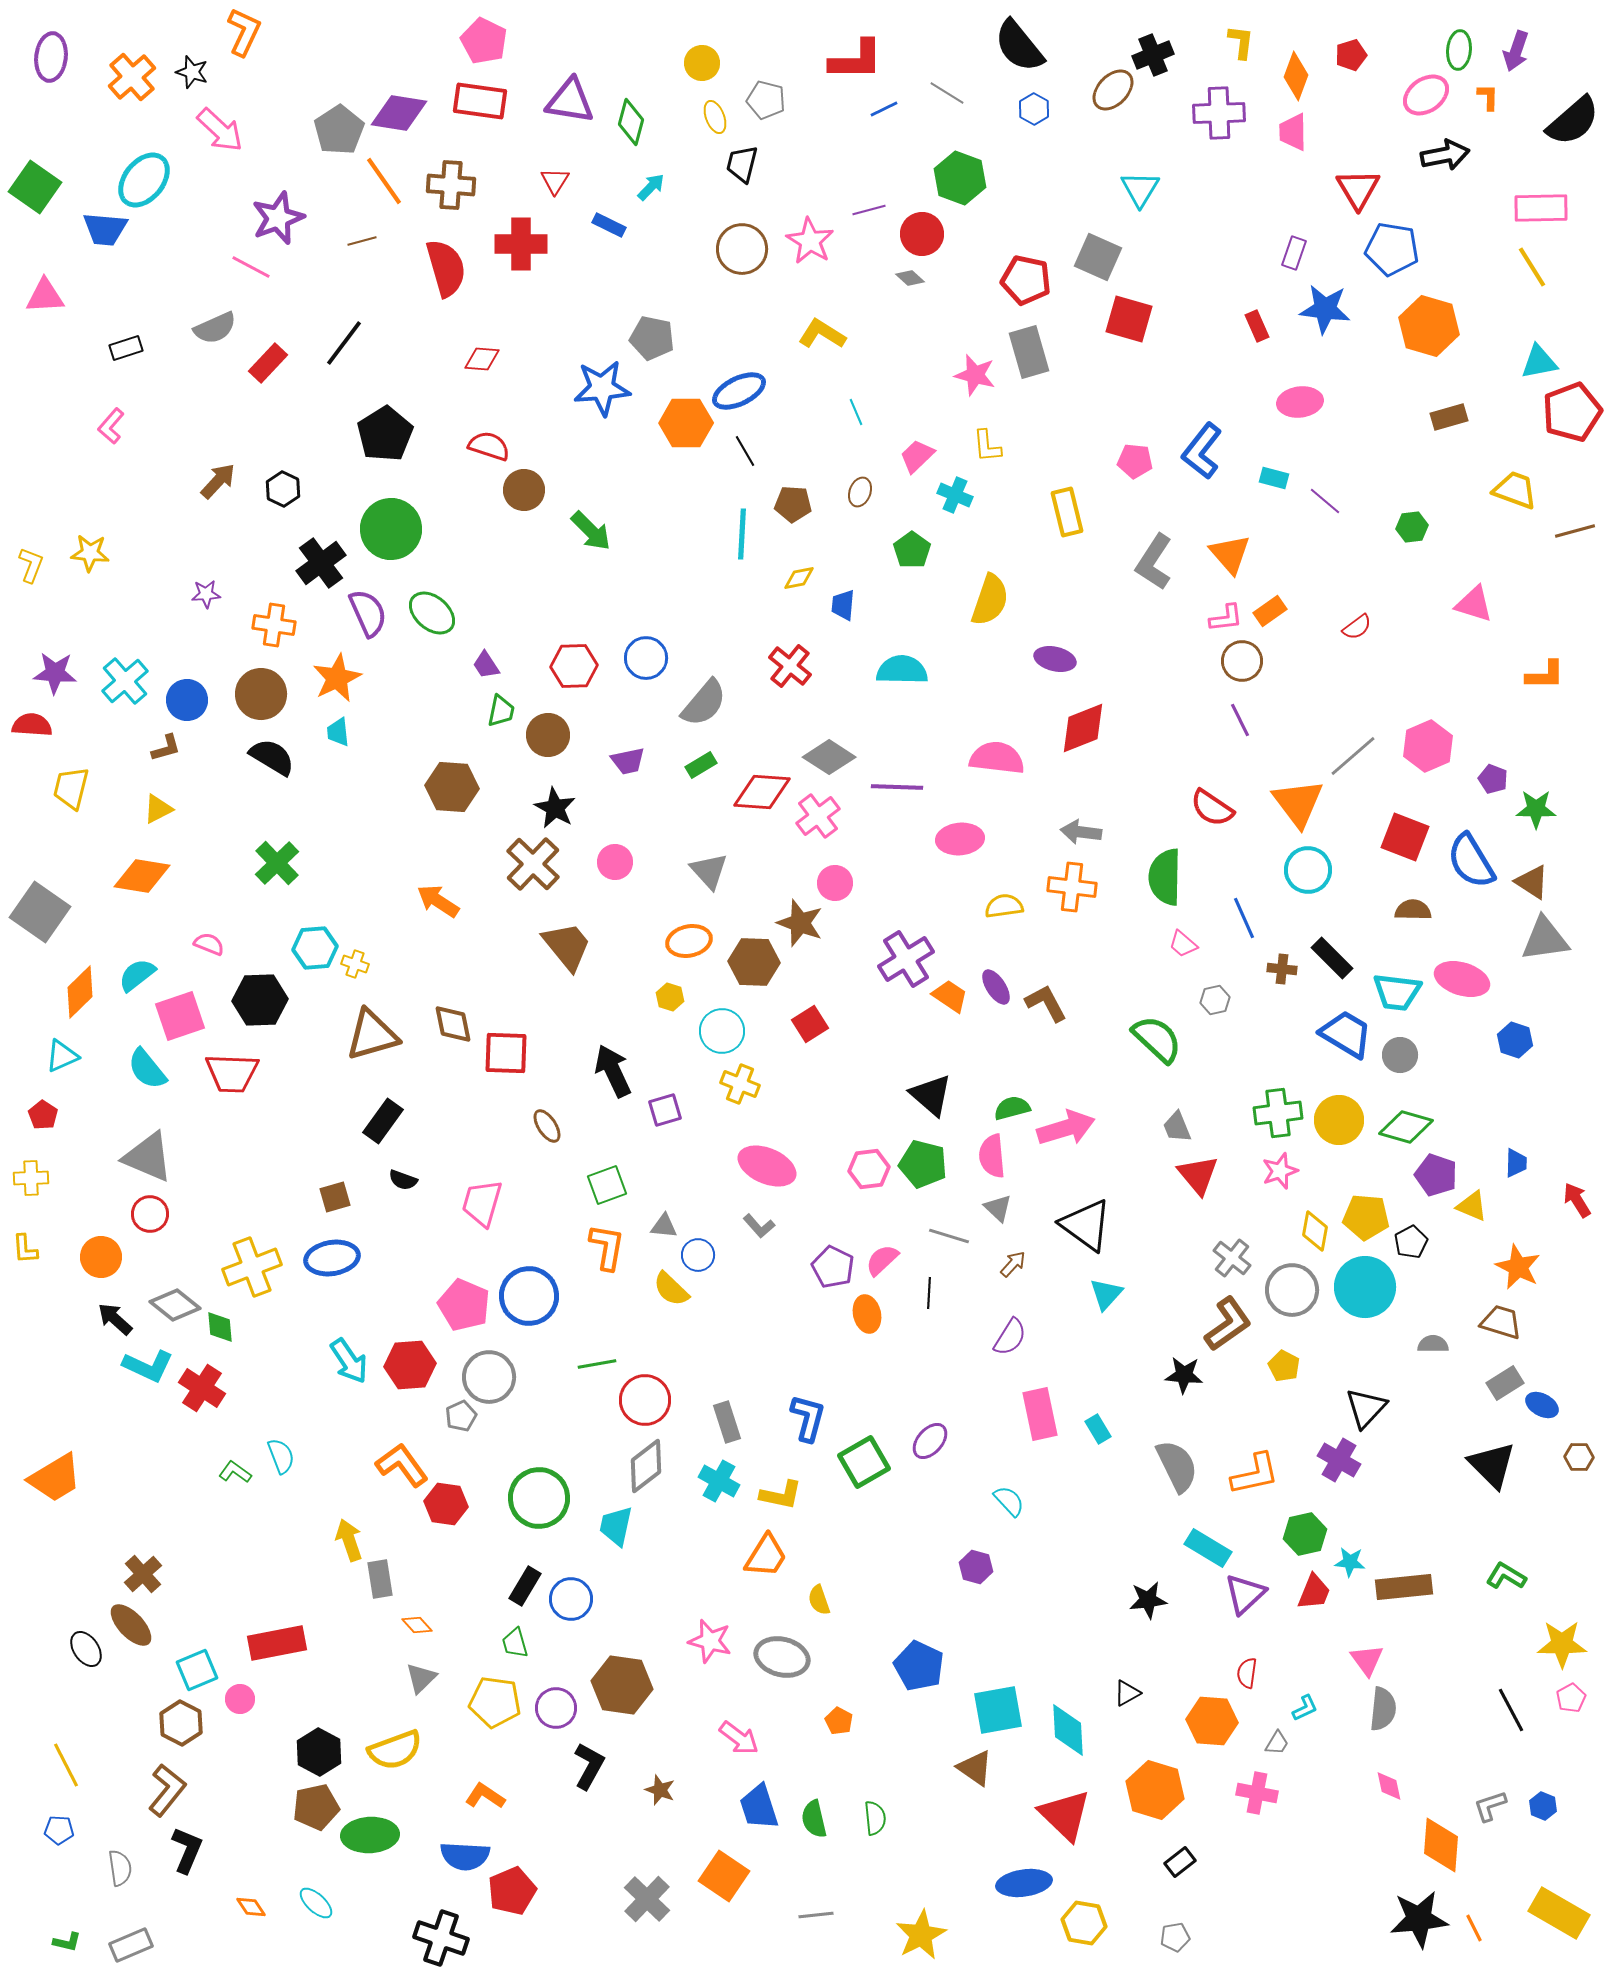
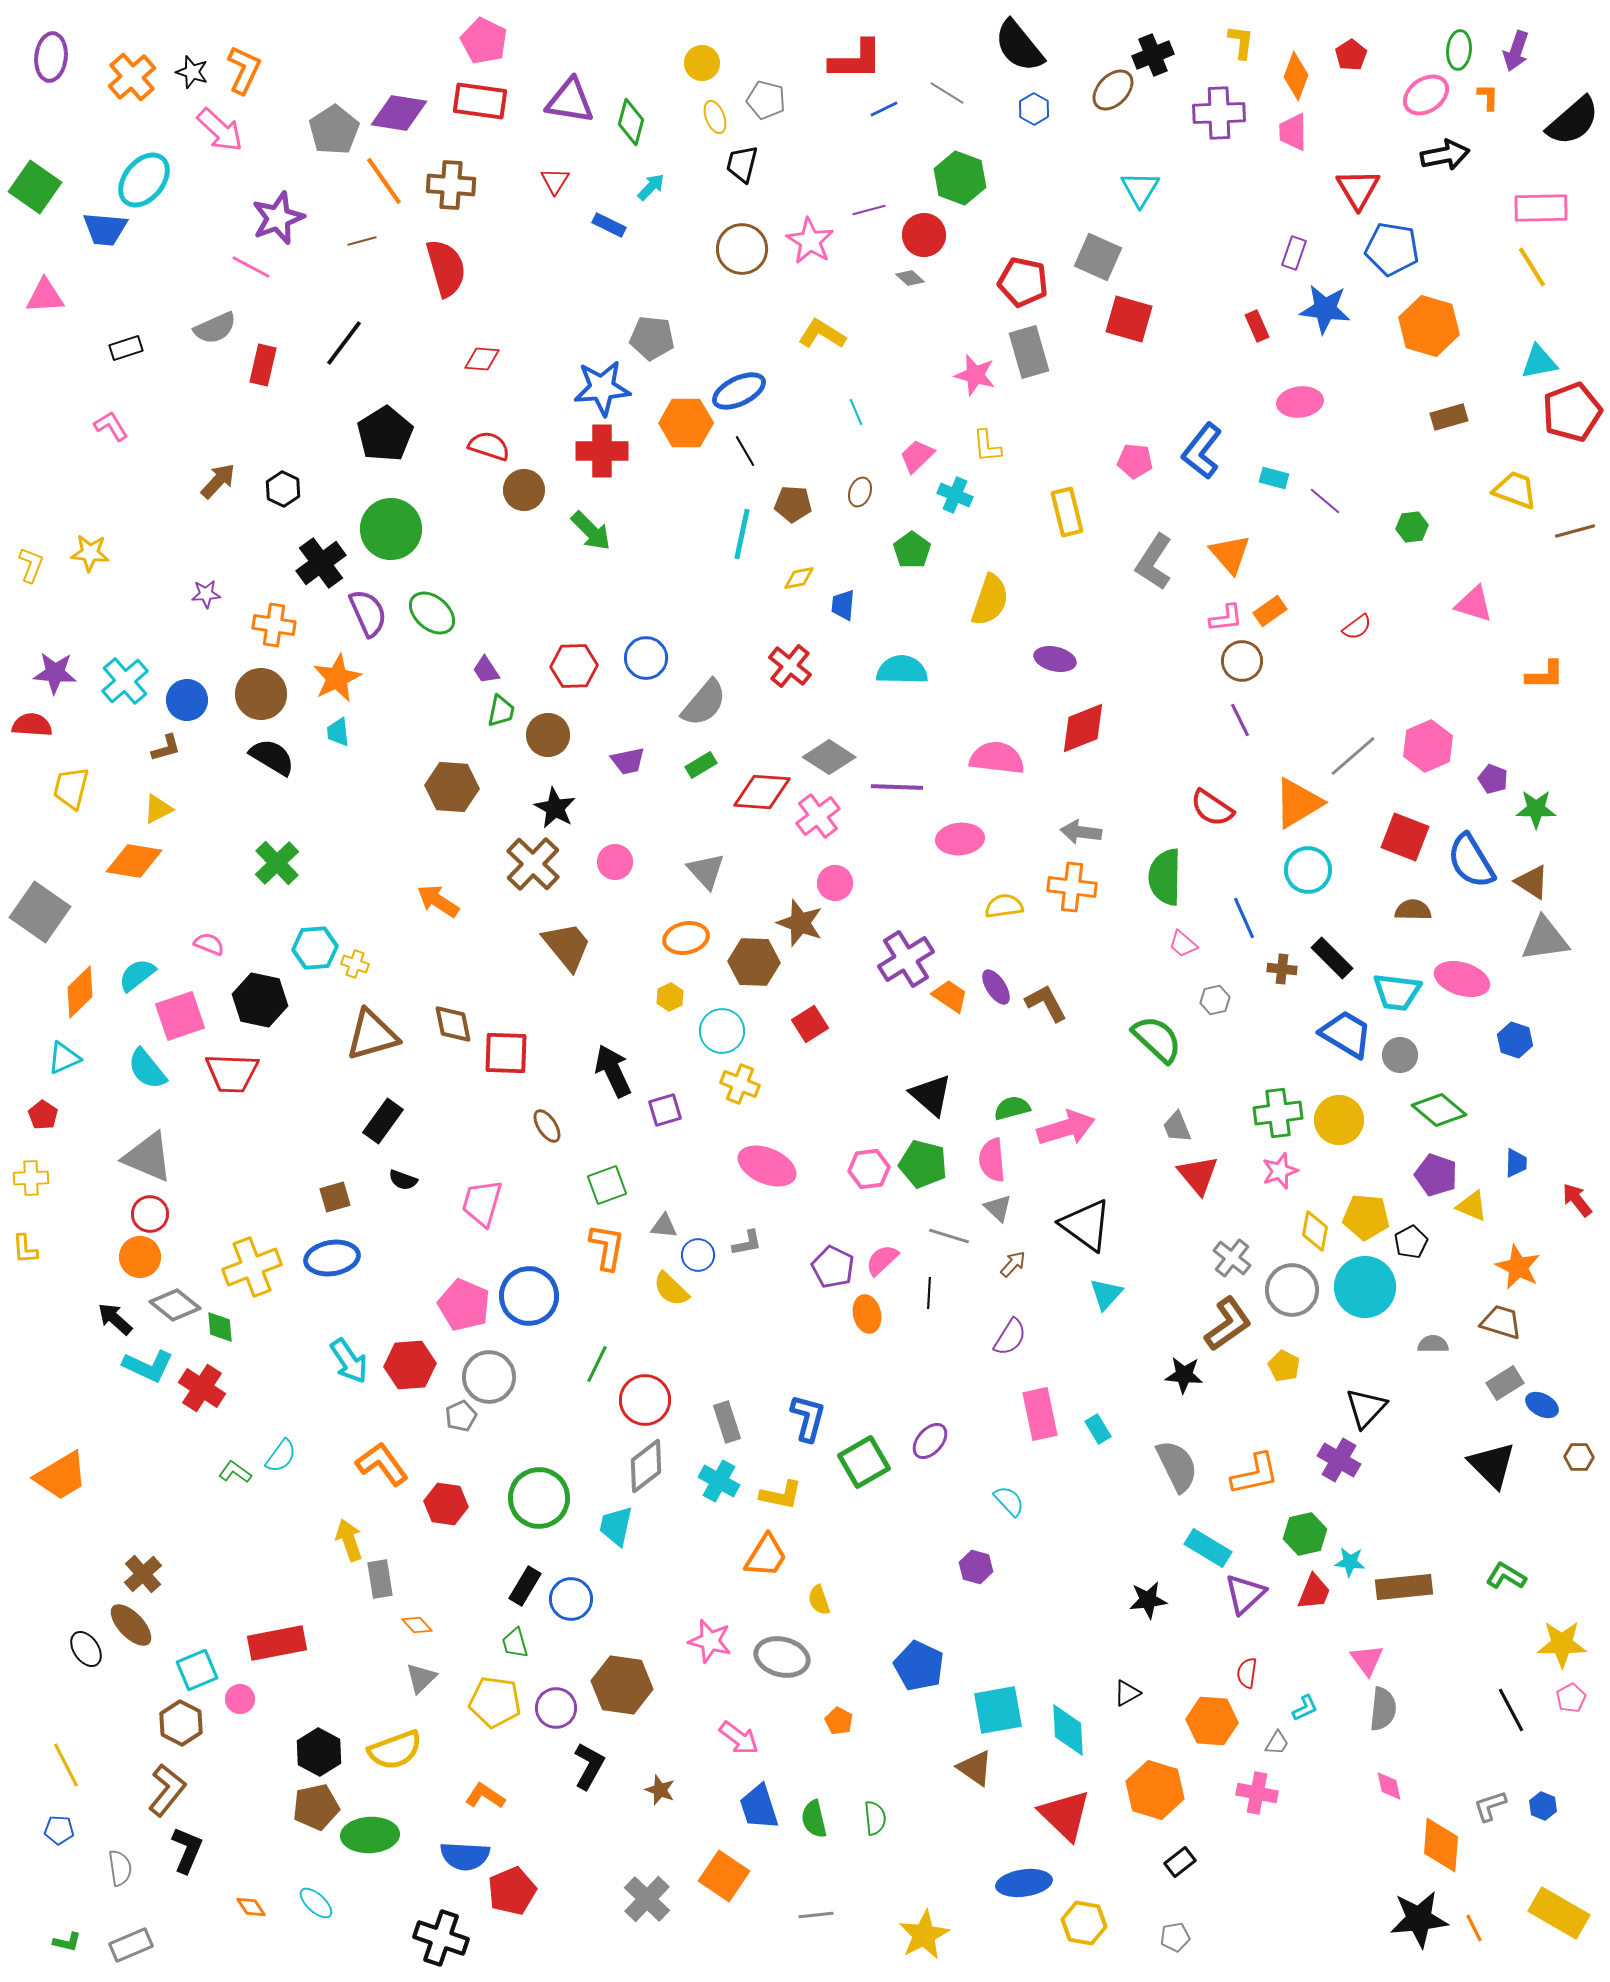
orange L-shape at (244, 32): moved 38 px down
red pentagon at (1351, 55): rotated 16 degrees counterclockwise
gray pentagon at (339, 130): moved 5 px left
red circle at (922, 234): moved 2 px right, 1 px down
red cross at (521, 244): moved 81 px right, 207 px down
red pentagon at (1026, 280): moved 3 px left, 2 px down
gray pentagon at (652, 338): rotated 6 degrees counterclockwise
red rectangle at (268, 363): moved 5 px left, 2 px down; rotated 30 degrees counterclockwise
pink L-shape at (111, 426): rotated 108 degrees clockwise
cyan line at (742, 534): rotated 9 degrees clockwise
purple trapezoid at (486, 665): moved 5 px down
orange triangle at (1298, 803): rotated 36 degrees clockwise
gray triangle at (709, 871): moved 3 px left
orange diamond at (142, 876): moved 8 px left, 15 px up
orange ellipse at (689, 941): moved 3 px left, 3 px up
yellow hexagon at (670, 997): rotated 16 degrees clockwise
black hexagon at (260, 1000): rotated 14 degrees clockwise
cyan triangle at (62, 1056): moved 2 px right, 2 px down
green diamond at (1406, 1127): moved 33 px right, 17 px up; rotated 24 degrees clockwise
pink semicircle at (992, 1156): moved 4 px down
red arrow at (1577, 1200): rotated 6 degrees counterclockwise
gray L-shape at (759, 1226): moved 12 px left, 17 px down; rotated 60 degrees counterclockwise
orange circle at (101, 1257): moved 39 px right
green line at (597, 1364): rotated 54 degrees counterclockwise
cyan semicircle at (281, 1456): rotated 57 degrees clockwise
orange L-shape at (402, 1465): moved 20 px left, 1 px up
orange trapezoid at (55, 1478): moved 6 px right, 2 px up
yellow star at (921, 1935): moved 3 px right
